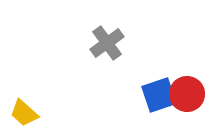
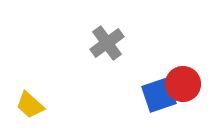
red circle: moved 4 px left, 10 px up
yellow trapezoid: moved 6 px right, 8 px up
